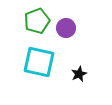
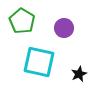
green pentagon: moved 15 px left; rotated 20 degrees counterclockwise
purple circle: moved 2 px left
